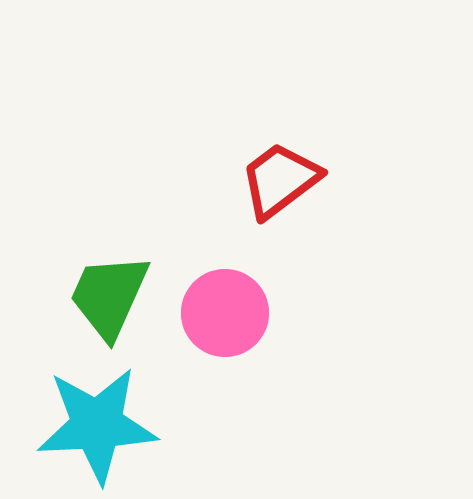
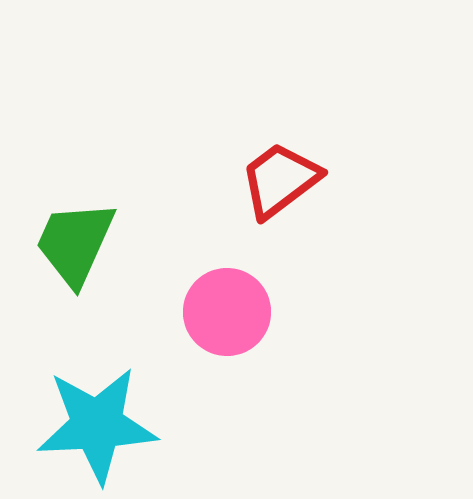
green trapezoid: moved 34 px left, 53 px up
pink circle: moved 2 px right, 1 px up
